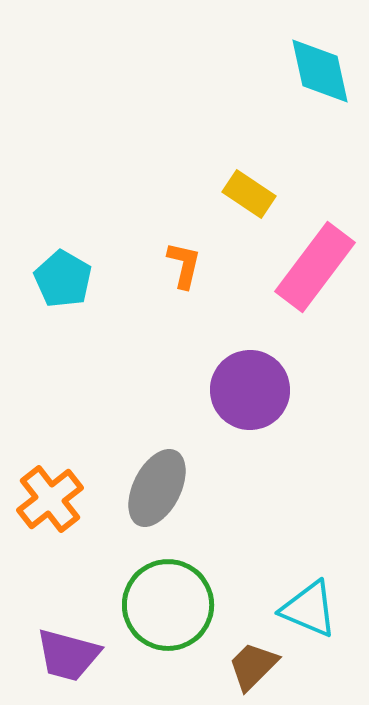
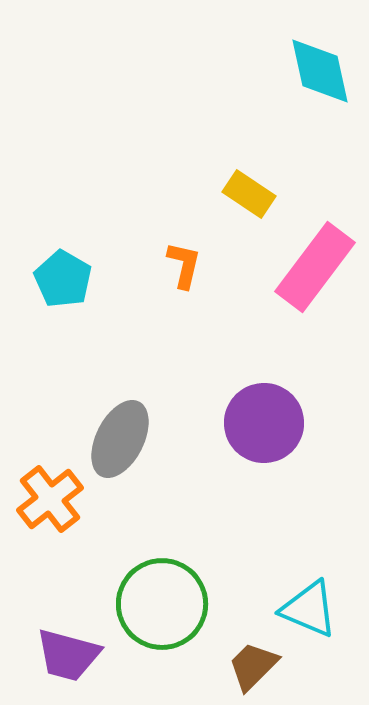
purple circle: moved 14 px right, 33 px down
gray ellipse: moved 37 px left, 49 px up
green circle: moved 6 px left, 1 px up
